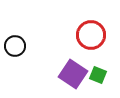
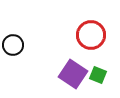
black circle: moved 2 px left, 1 px up
